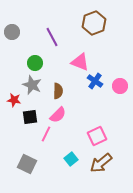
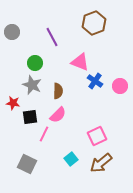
red star: moved 1 px left, 3 px down
pink line: moved 2 px left
